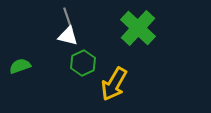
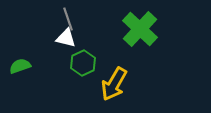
green cross: moved 2 px right, 1 px down
white triangle: moved 2 px left, 2 px down
